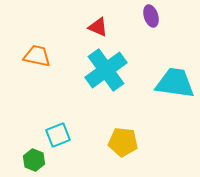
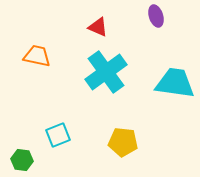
purple ellipse: moved 5 px right
cyan cross: moved 2 px down
green hexagon: moved 12 px left; rotated 15 degrees counterclockwise
